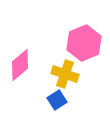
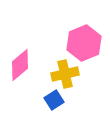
yellow cross: rotated 32 degrees counterclockwise
blue square: moved 3 px left
